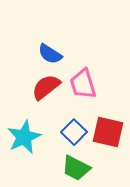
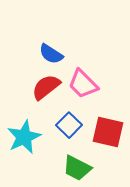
blue semicircle: moved 1 px right
pink trapezoid: rotated 28 degrees counterclockwise
blue square: moved 5 px left, 7 px up
green trapezoid: moved 1 px right
